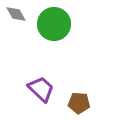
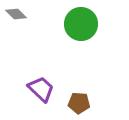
gray diamond: rotated 15 degrees counterclockwise
green circle: moved 27 px right
